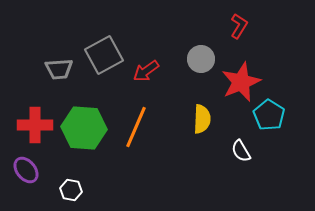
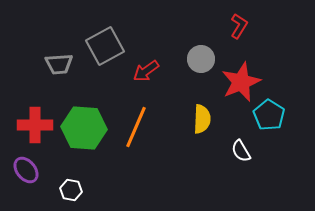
gray square: moved 1 px right, 9 px up
gray trapezoid: moved 5 px up
